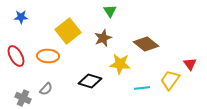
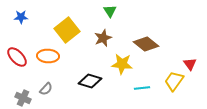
yellow square: moved 1 px left, 1 px up
red ellipse: moved 1 px right, 1 px down; rotated 15 degrees counterclockwise
yellow star: moved 2 px right
yellow trapezoid: moved 4 px right, 1 px down
